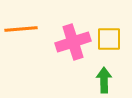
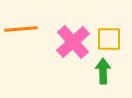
pink cross: rotated 24 degrees counterclockwise
green arrow: moved 1 px left, 9 px up
